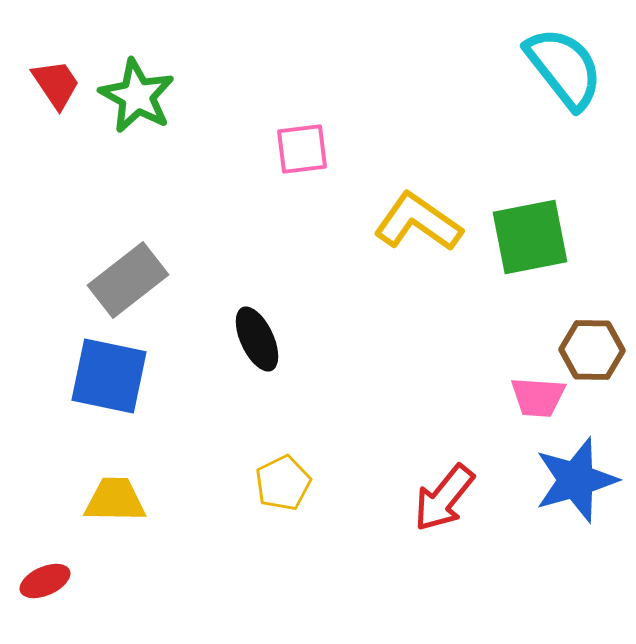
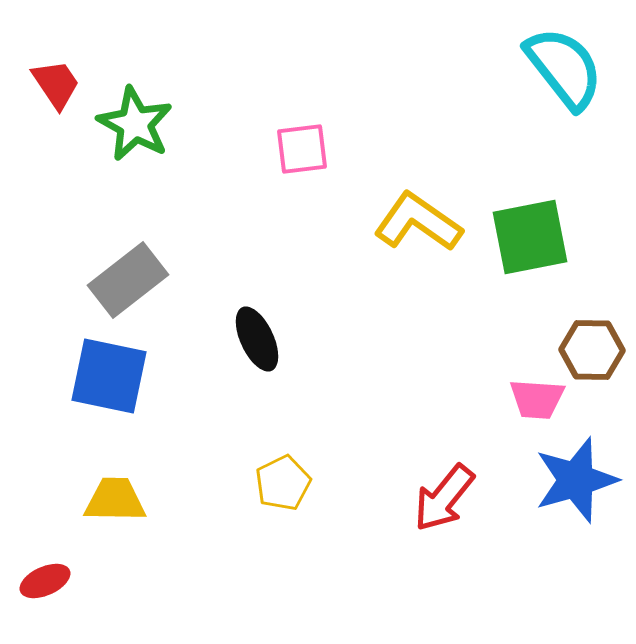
green star: moved 2 px left, 28 px down
pink trapezoid: moved 1 px left, 2 px down
